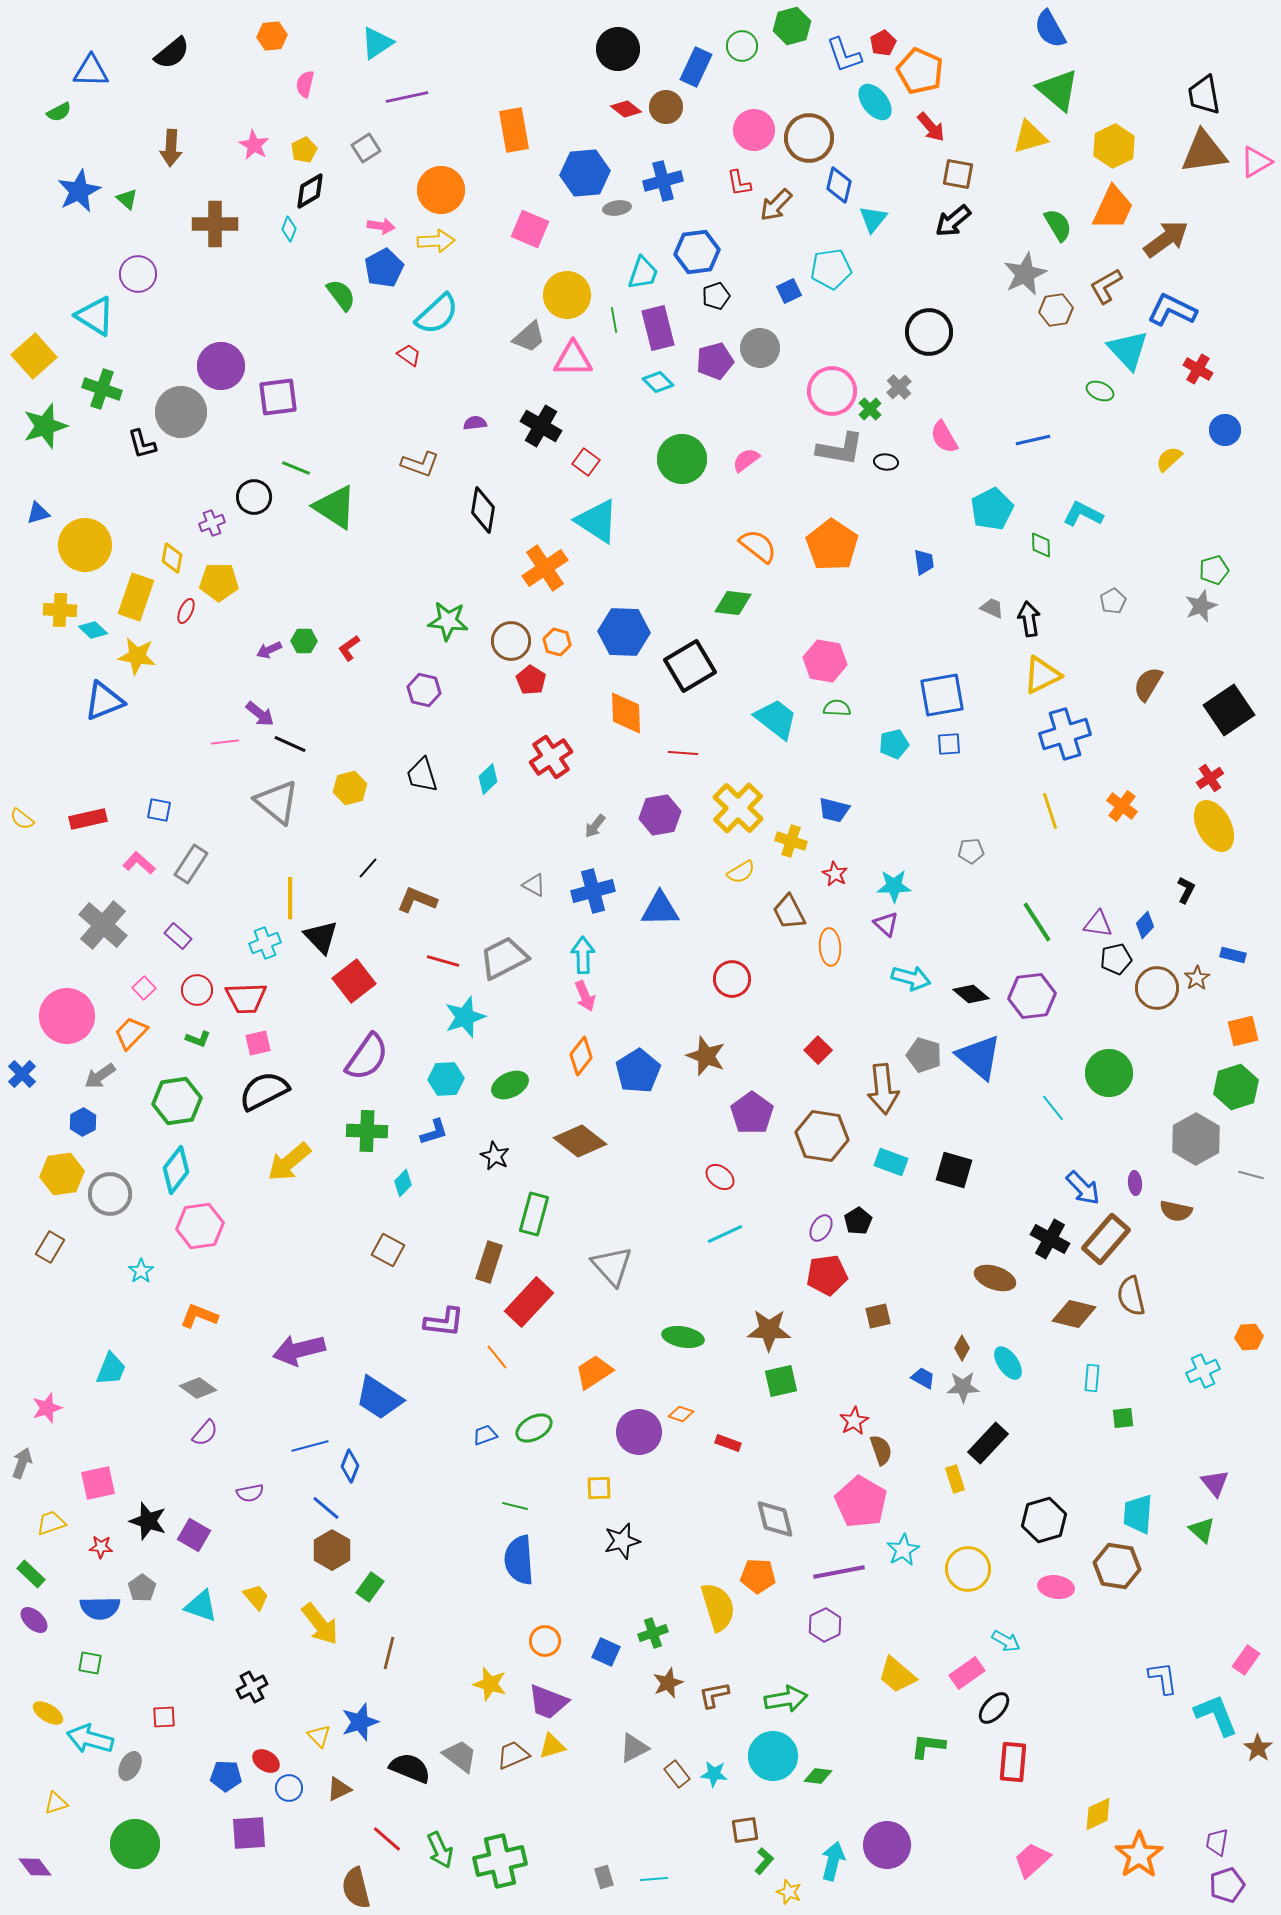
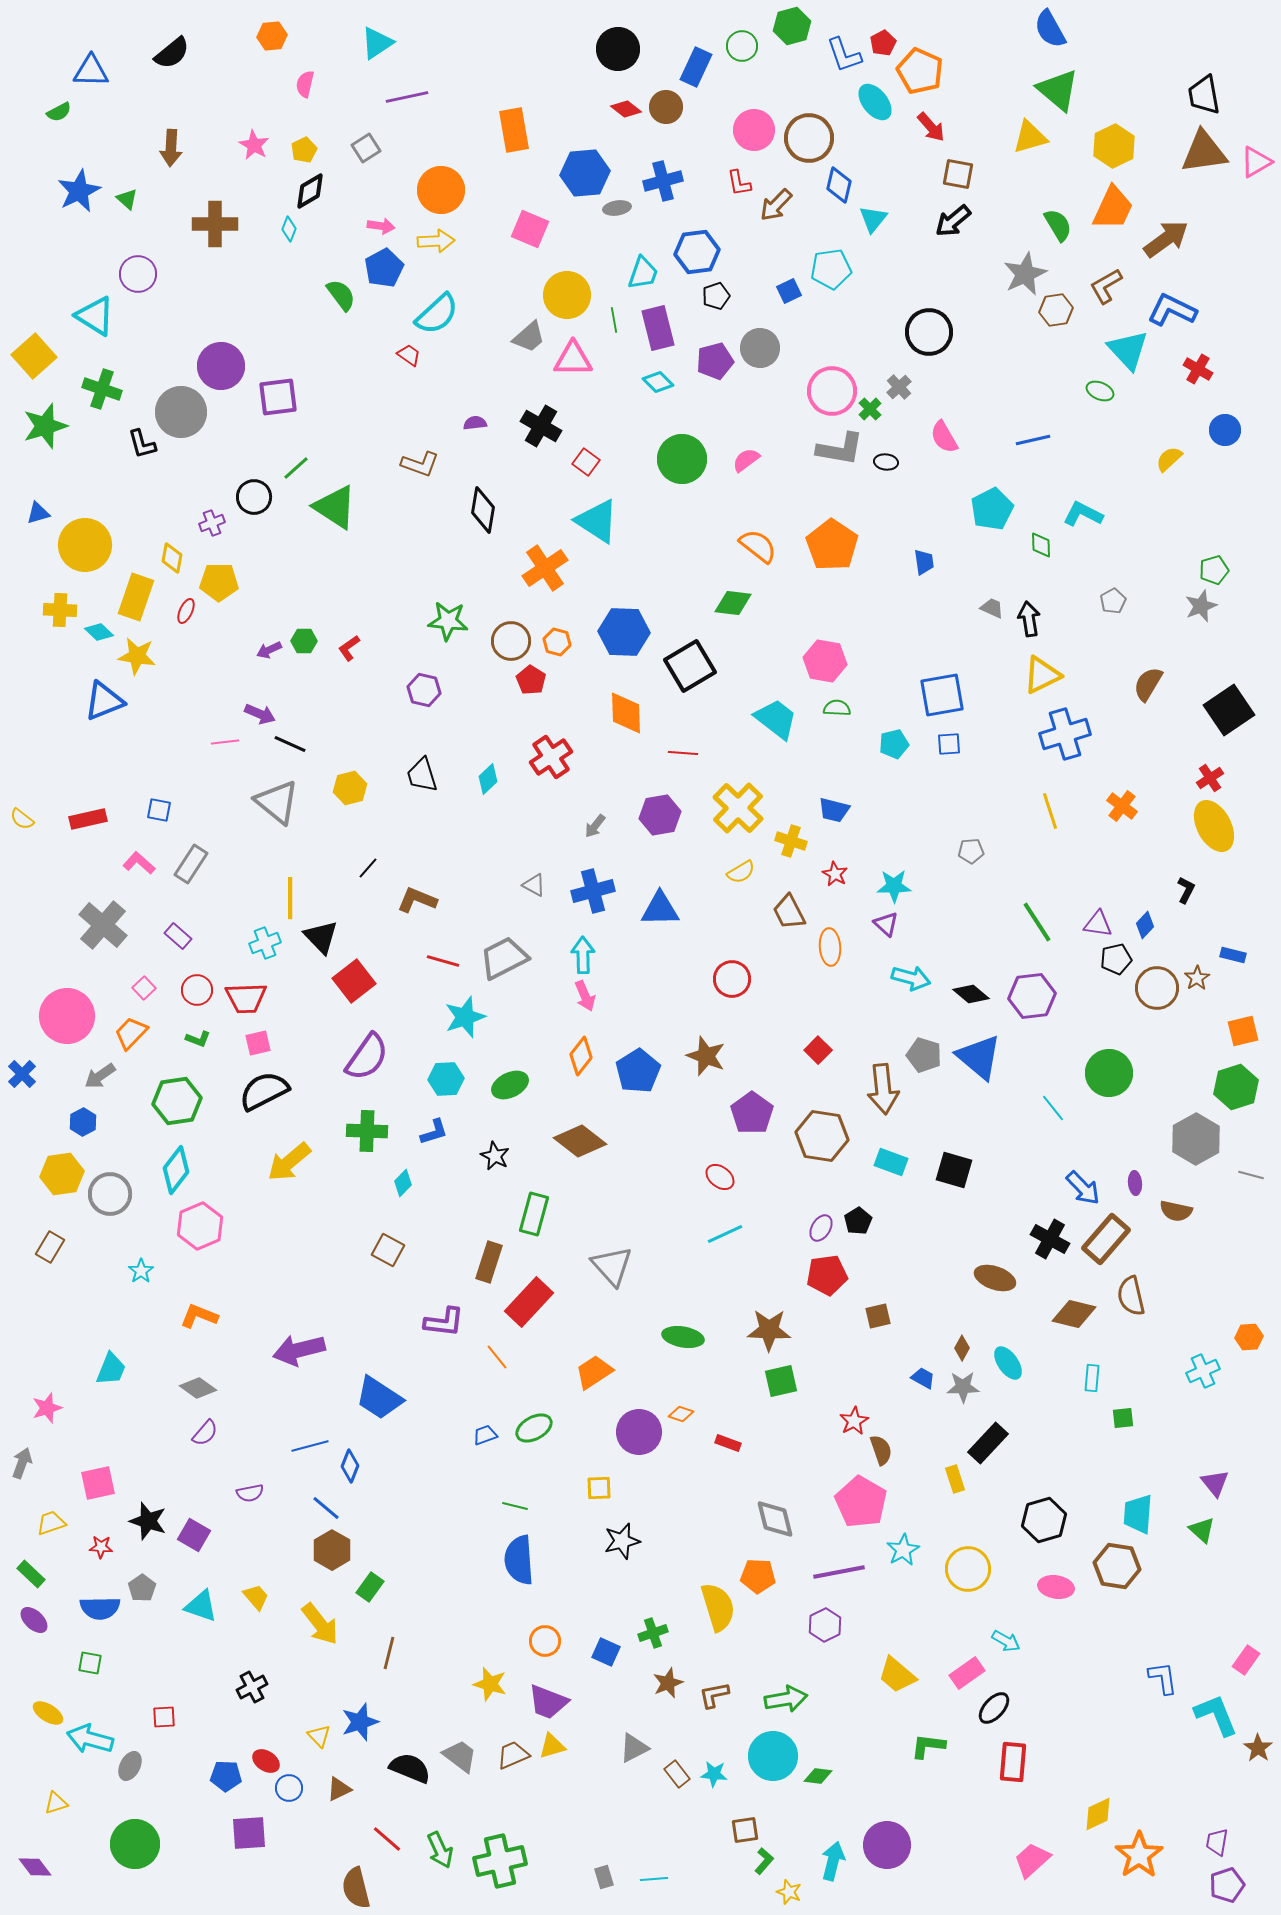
green line at (296, 468): rotated 64 degrees counterclockwise
cyan diamond at (93, 630): moved 6 px right, 2 px down
purple arrow at (260, 714): rotated 16 degrees counterclockwise
pink hexagon at (200, 1226): rotated 15 degrees counterclockwise
